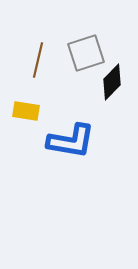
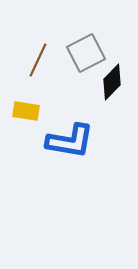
gray square: rotated 9 degrees counterclockwise
brown line: rotated 12 degrees clockwise
blue L-shape: moved 1 px left
